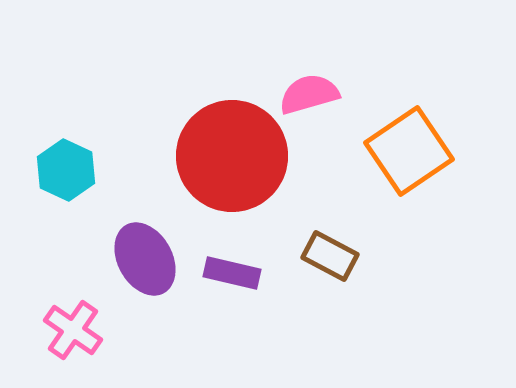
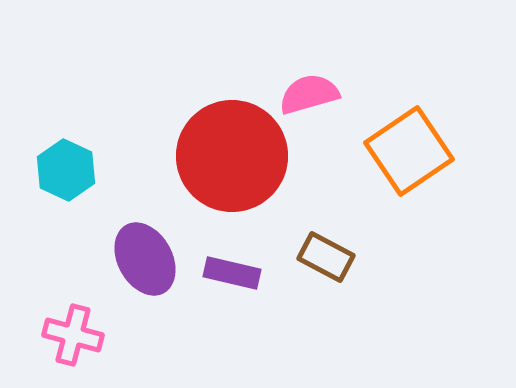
brown rectangle: moved 4 px left, 1 px down
pink cross: moved 5 px down; rotated 20 degrees counterclockwise
